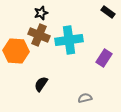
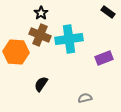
black star: rotated 16 degrees counterclockwise
brown cross: moved 1 px right
cyan cross: moved 1 px up
orange hexagon: moved 1 px down
purple rectangle: rotated 36 degrees clockwise
